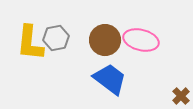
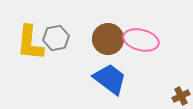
brown circle: moved 3 px right, 1 px up
brown cross: rotated 18 degrees clockwise
